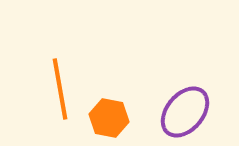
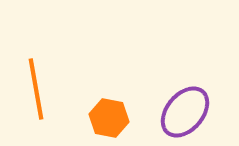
orange line: moved 24 px left
